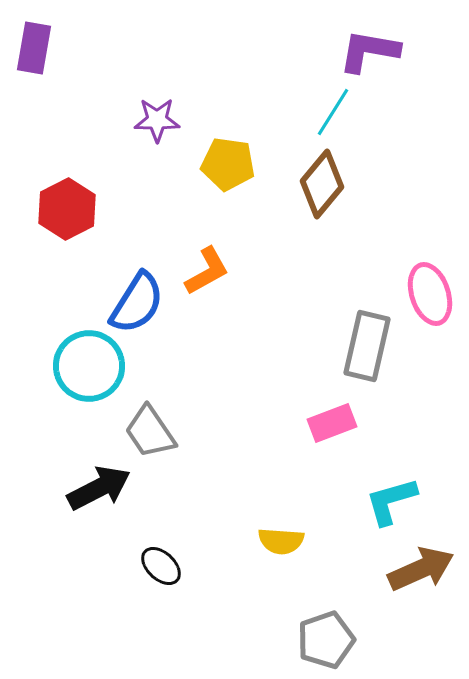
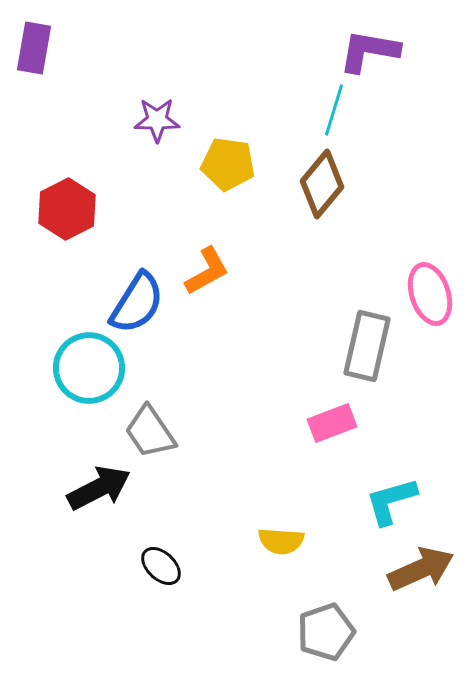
cyan line: moved 1 px right, 2 px up; rotated 15 degrees counterclockwise
cyan circle: moved 2 px down
gray pentagon: moved 8 px up
